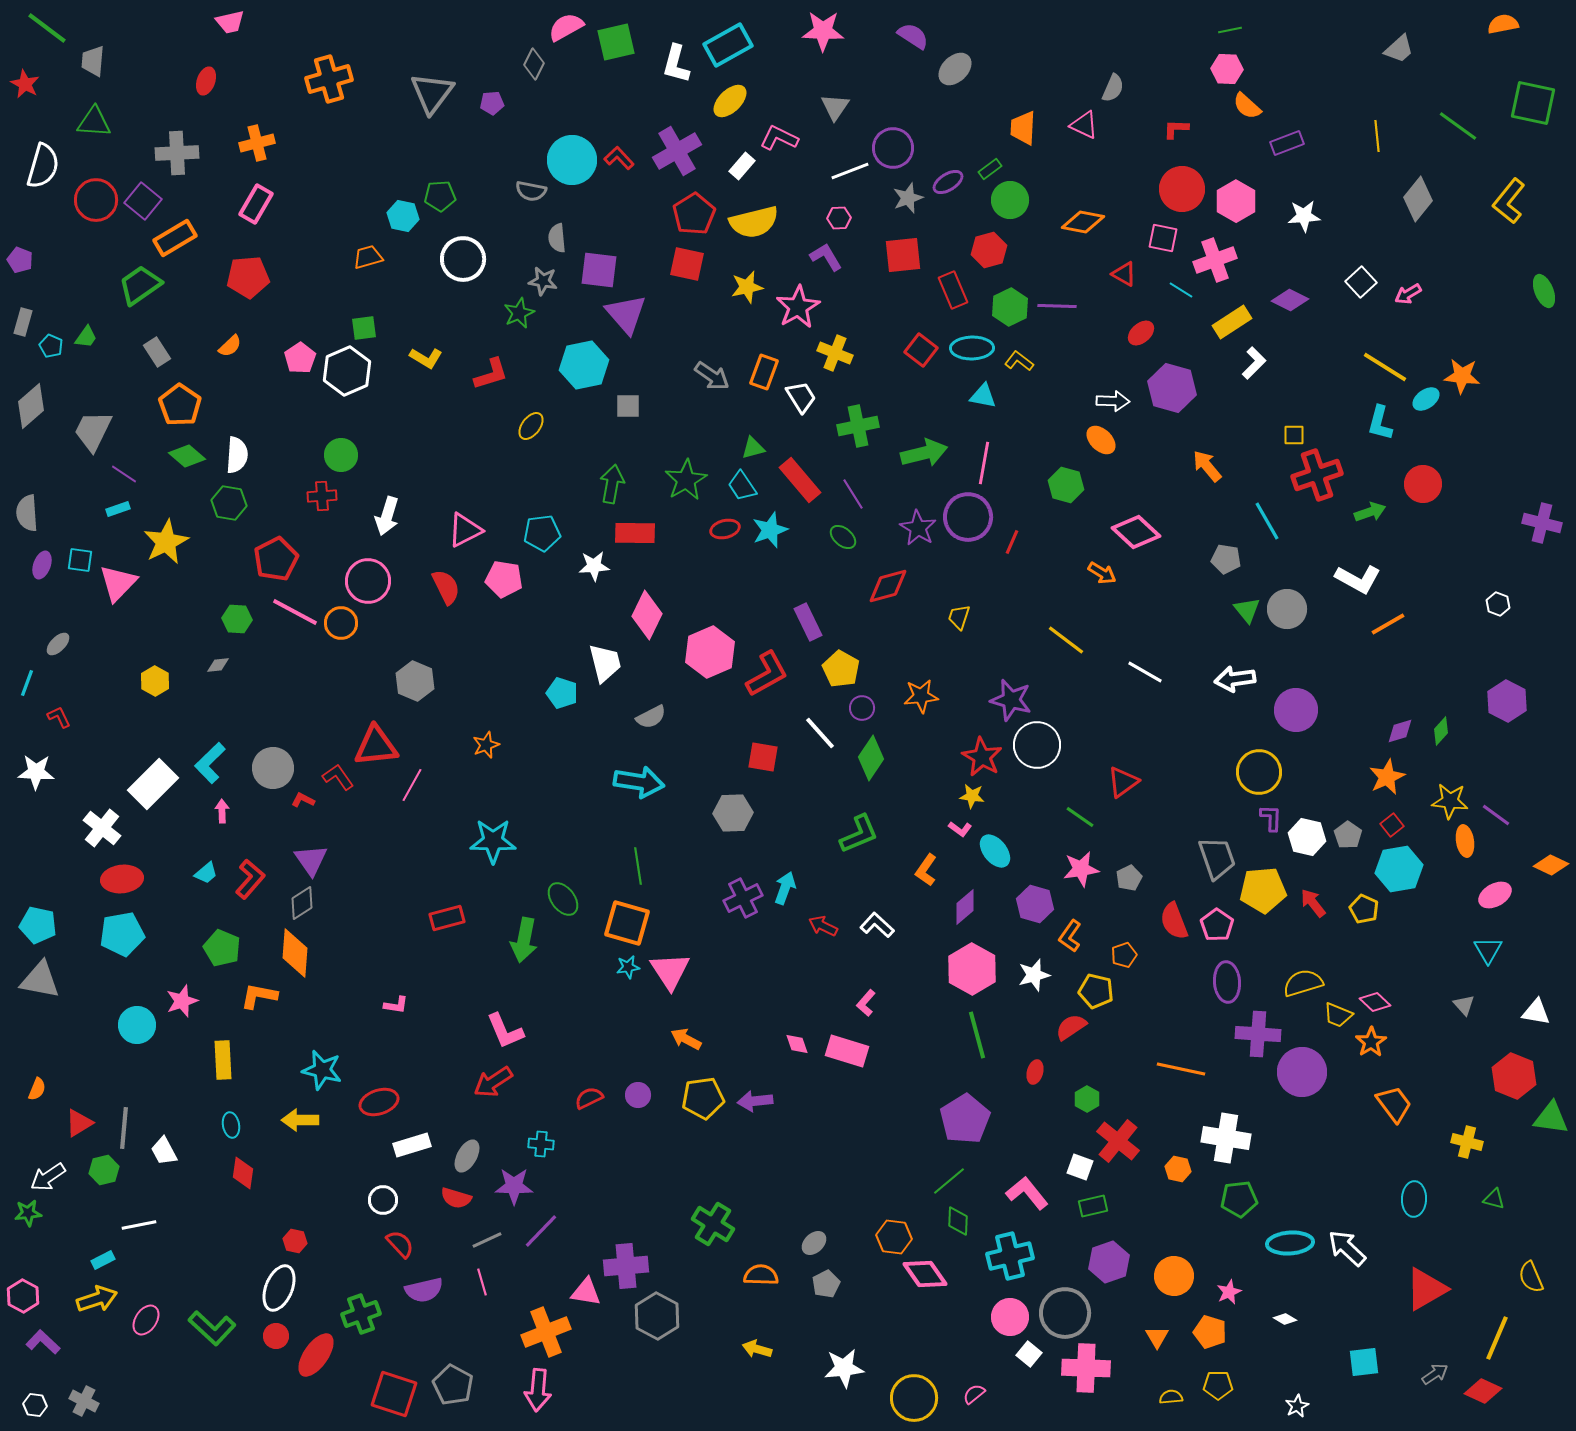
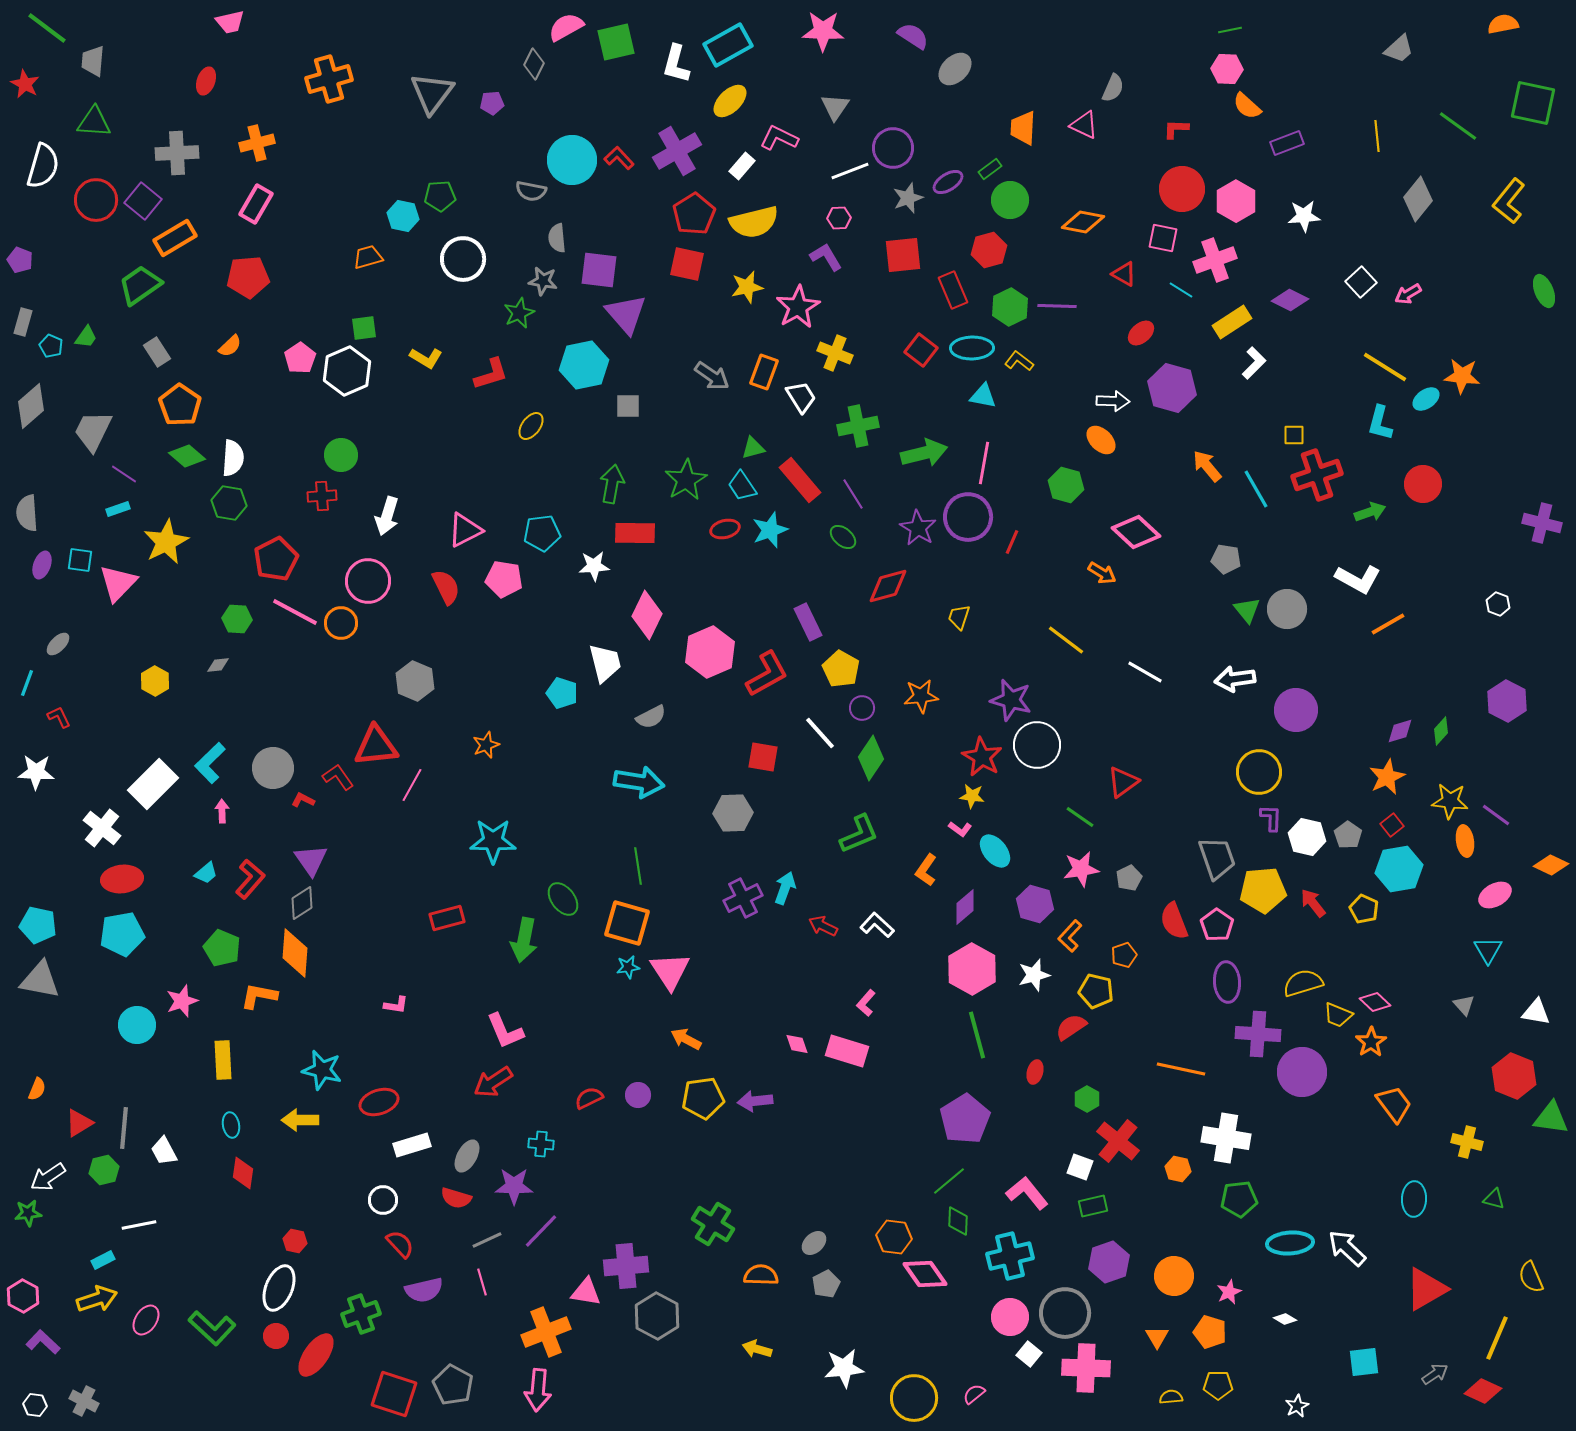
white semicircle at (237, 455): moved 4 px left, 3 px down
cyan line at (1267, 521): moved 11 px left, 32 px up
orange L-shape at (1070, 936): rotated 8 degrees clockwise
